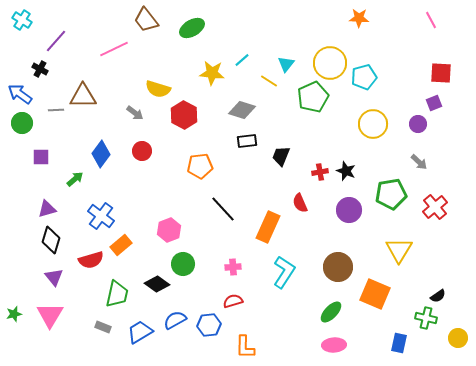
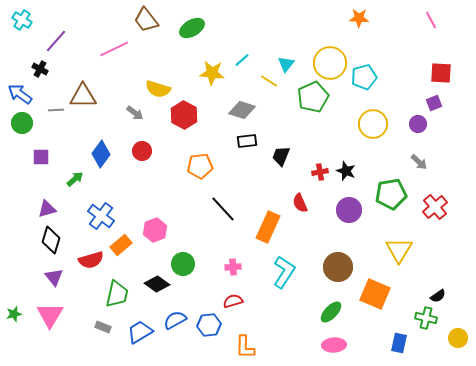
pink hexagon at (169, 230): moved 14 px left
